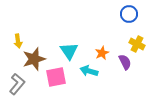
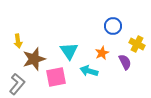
blue circle: moved 16 px left, 12 px down
